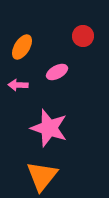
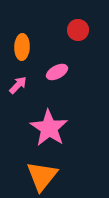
red circle: moved 5 px left, 6 px up
orange ellipse: rotated 30 degrees counterclockwise
pink arrow: rotated 132 degrees clockwise
pink star: rotated 15 degrees clockwise
